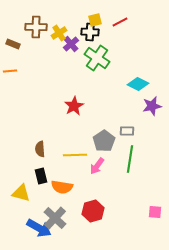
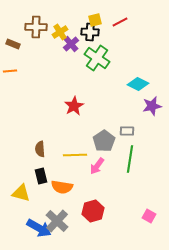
yellow cross: moved 1 px right, 1 px up
pink square: moved 6 px left, 4 px down; rotated 24 degrees clockwise
gray cross: moved 2 px right, 3 px down
